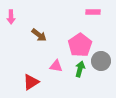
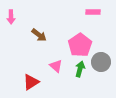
gray circle: moved 1 px down
pink triangle: rotated 32 degrees clockwise
